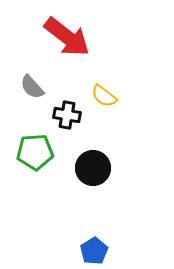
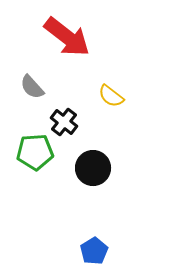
yellow semicircle: moved 7 px right
black cross: moved 3 px left, 7 px down; rotated 28 degrees clockwise
